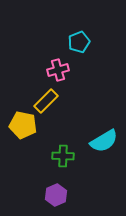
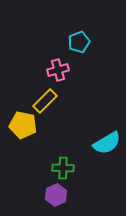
yellow rectangle: moved 1 px left
cyan semicircle: moved 3 px right, 2 px down
green cross: moved 12 px down
